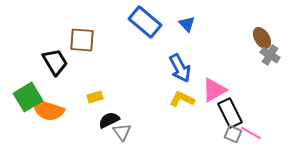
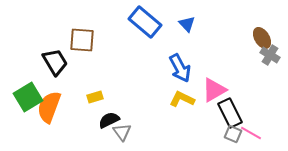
orange semicircle: moved 1 px right, 3 px up; rotated 92 degrees clockwise
